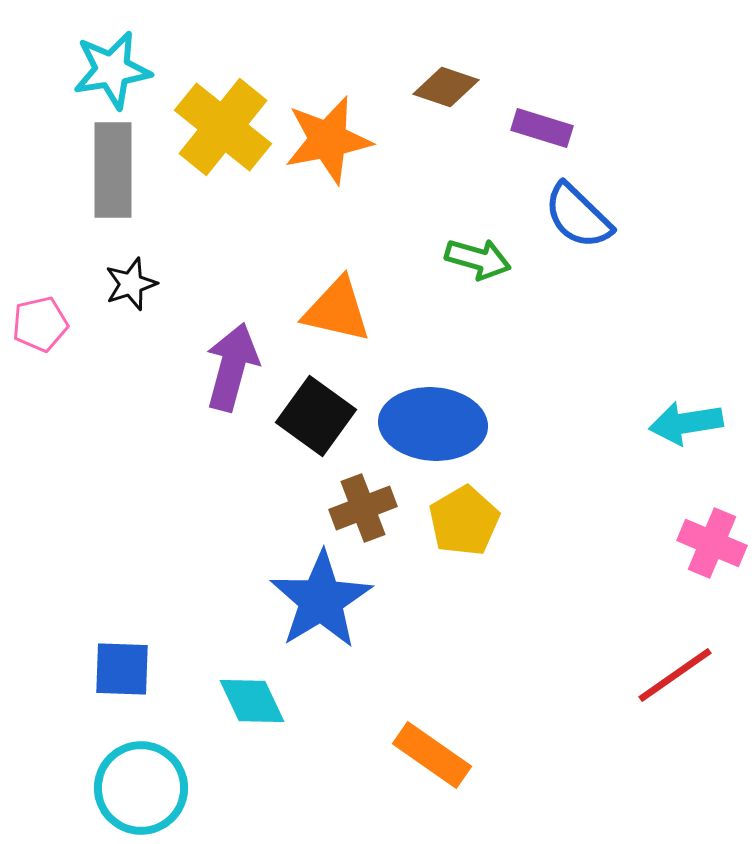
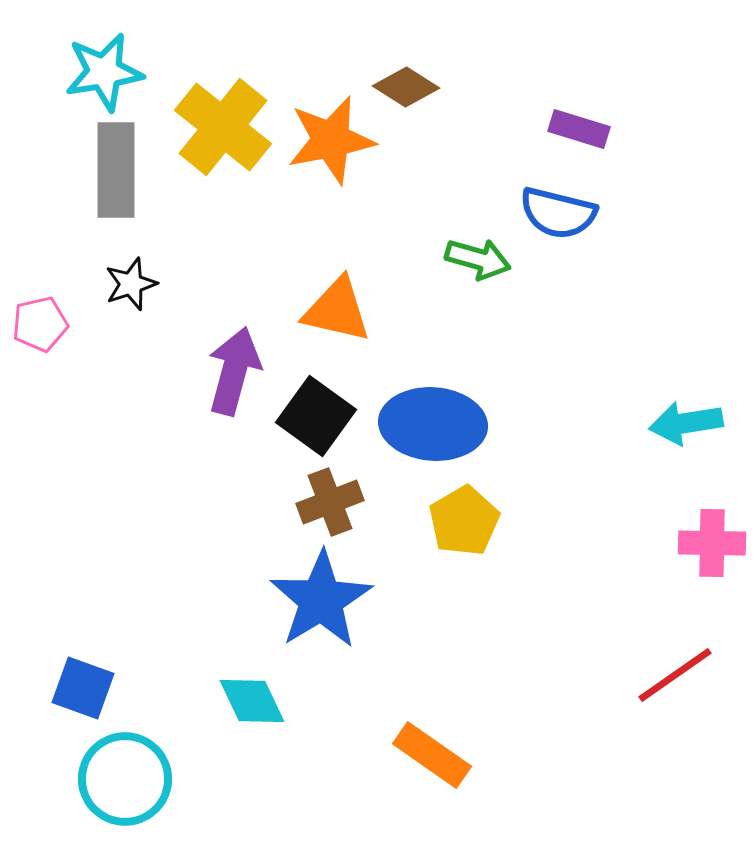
cyan star: moved 8 px left, 2 px down
brown diamond: moved 40 px left; rotated 14 degrees clockwise
purple rectangle: moved 37 px right, 1 px down
orange star: moved 3 px right
gray rectangle: moved 3 px right
blue semicircle: moved 20 px left, 3 px up; rotated 30 degrees counterclockwise
purple arrow: moved 2 px right, 4 px down
brown cross: moved 33 px left, 6 px up
pink cross: rotated 22 degrees counterclockwise
blue square: moved 39 px left, 19 px down; rotated 18 degrees clockwise
cyan circle: moved 16 px left, 9 px up
